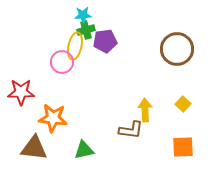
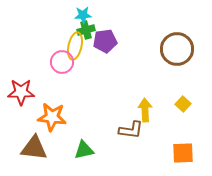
orange star: moved 1 px left, 1 px up
orange square: moved 6 px down
